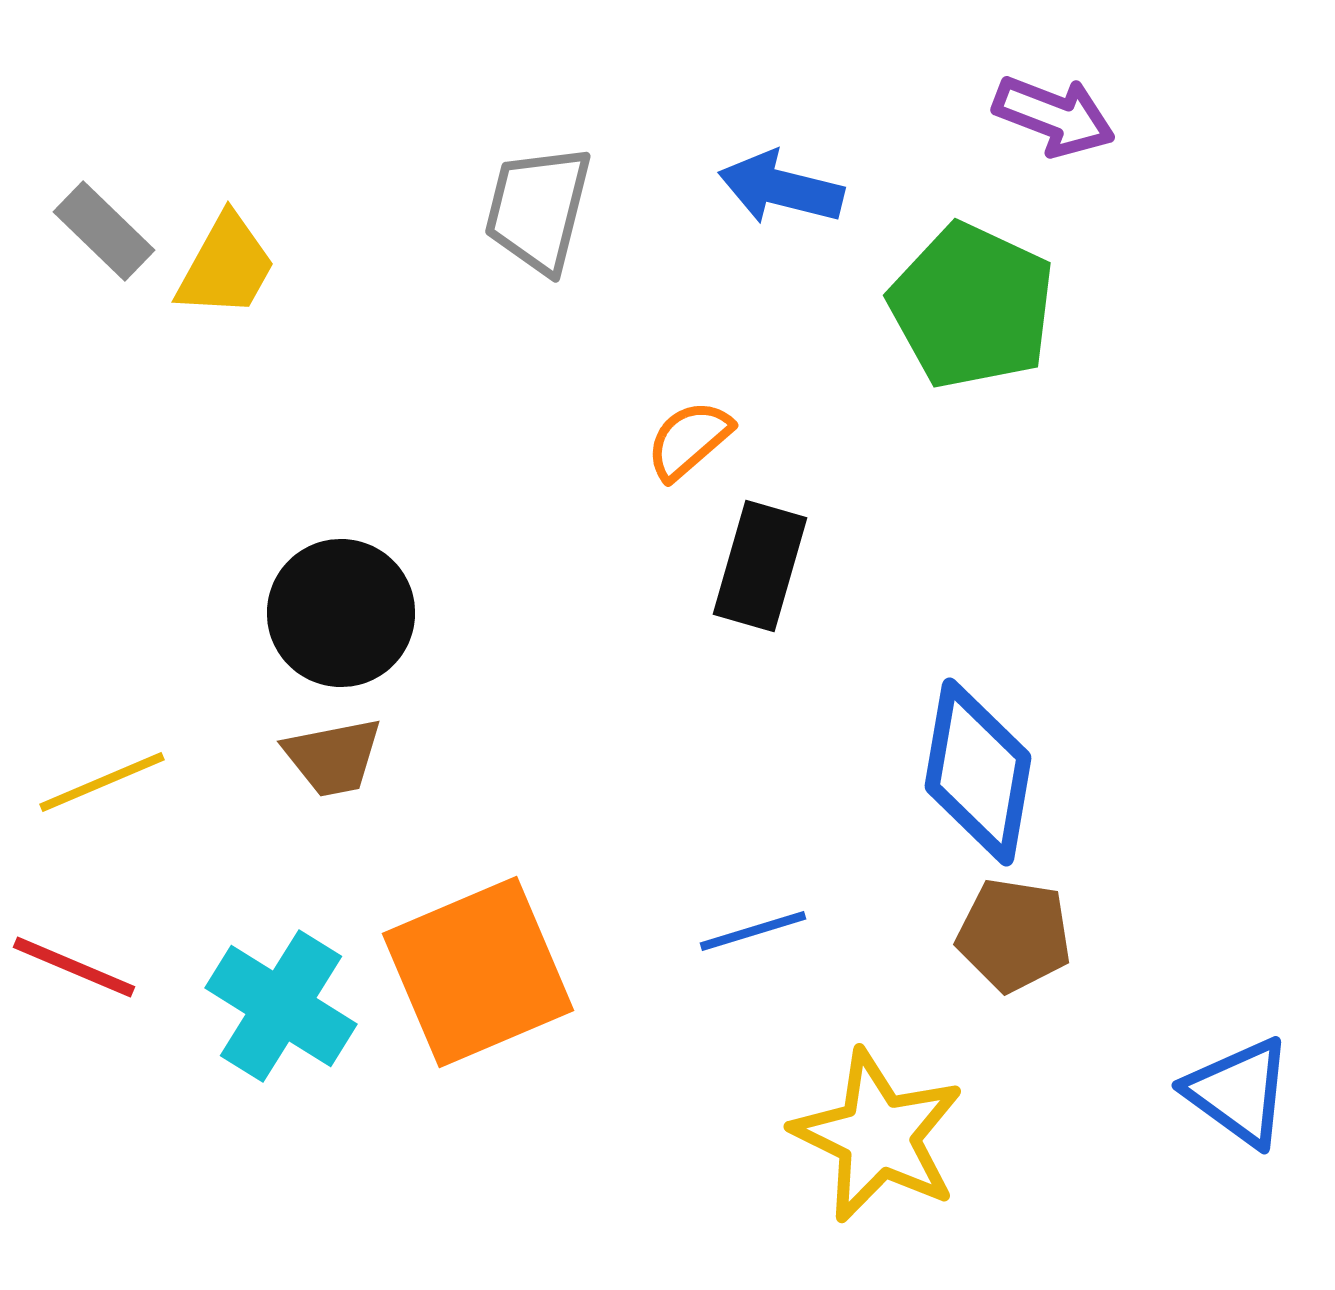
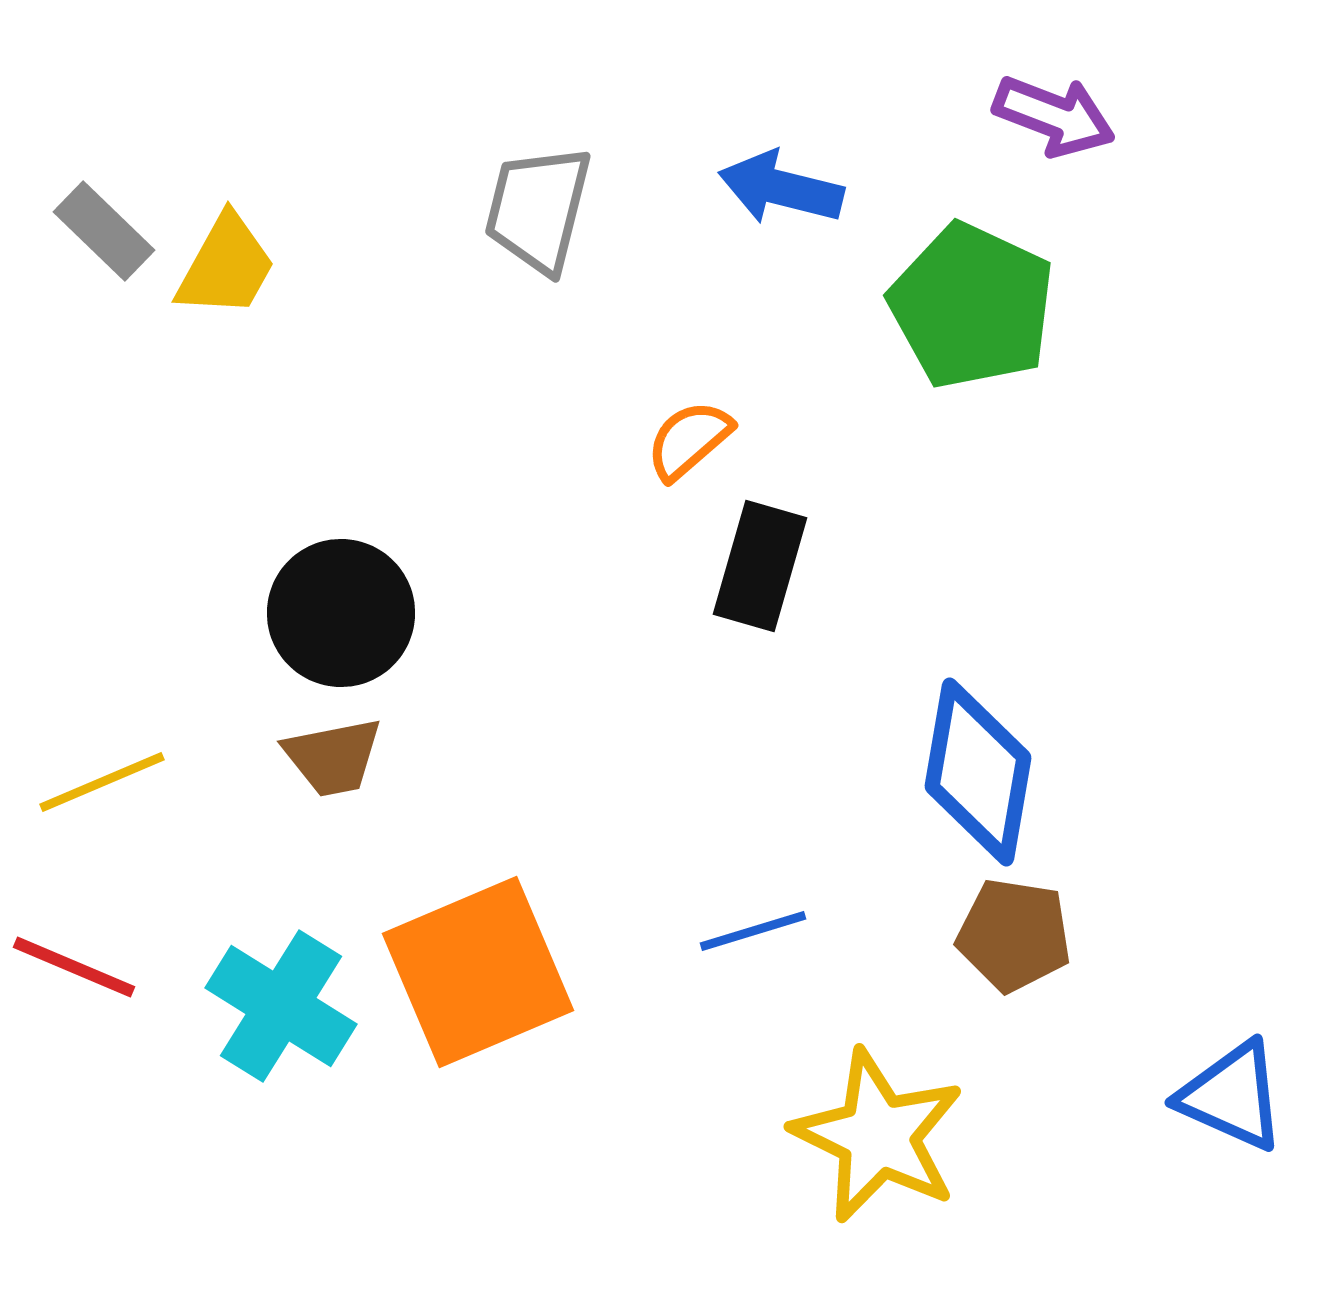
blue triangle: moved 7 px left, 4 px down; rotated 12 degrees counterclockwise
